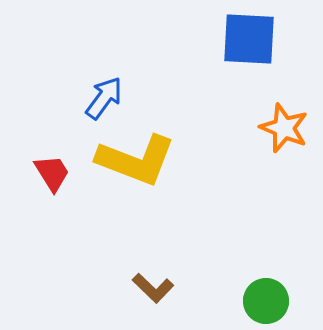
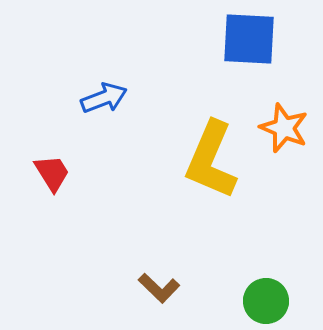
blue arrow: rotated 33 degrees clockwise
yellow L-shape: moved 75 px right; rotated 92 degrees clockwise
brown L-shape: moved 6 px right
